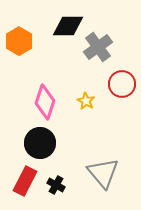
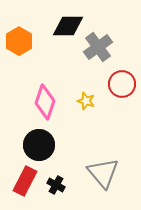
yellow star: rotated 12 degrees counterclockwise
black circle: moved 1 px left, 2 px down
